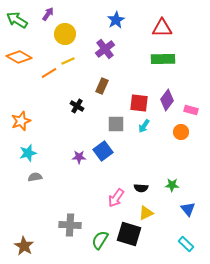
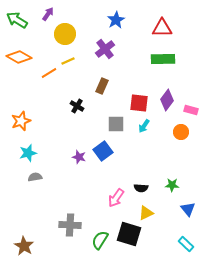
purple star: rotated 16 degrees clockwise
